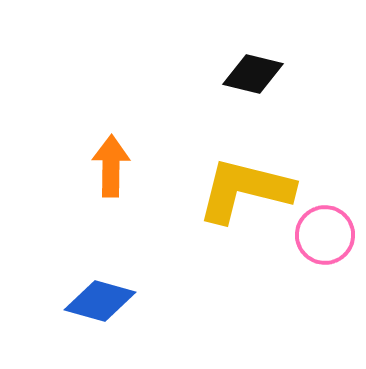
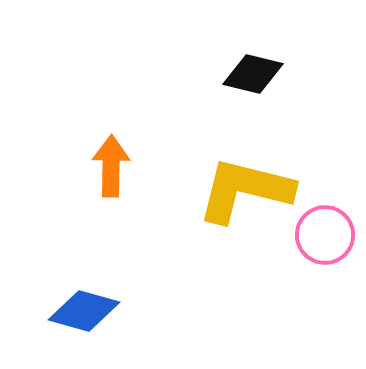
blue diamond: moved 16 px left, 10 px down
